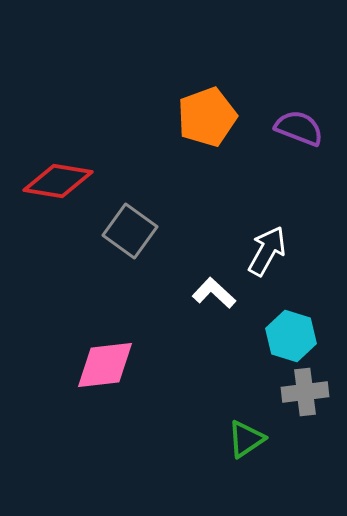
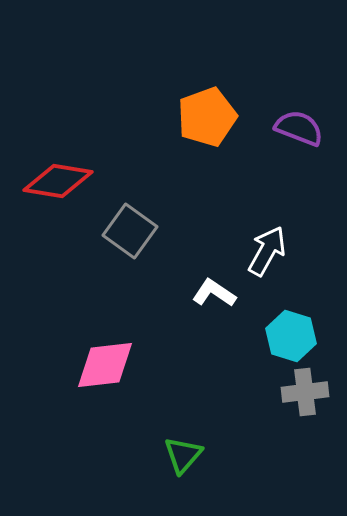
white L-shape: rotated 9 degrees counterclockwise
green triangle: moved 63 px left, 16 px down; rotated 15 degrees counterclockwise
